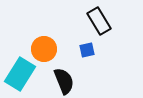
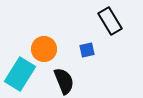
black rectangle: moved 11 px right
